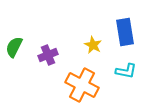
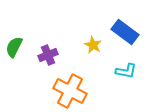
blue rectangle: rotated 44 degrees counterclockwise
orange cross: moved 12 px left, 6 px down
